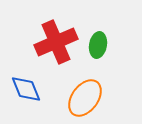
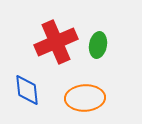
blue diamond: moved 1 px right, 1 px down; rotated 16 degrees clockwise
orange ellipse: rotated 51 degrees clockwise
